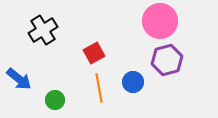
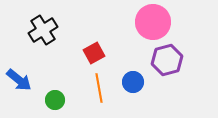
pink circle: moved 7 px left, 1 px down
blue arrow: moved 1 px down
